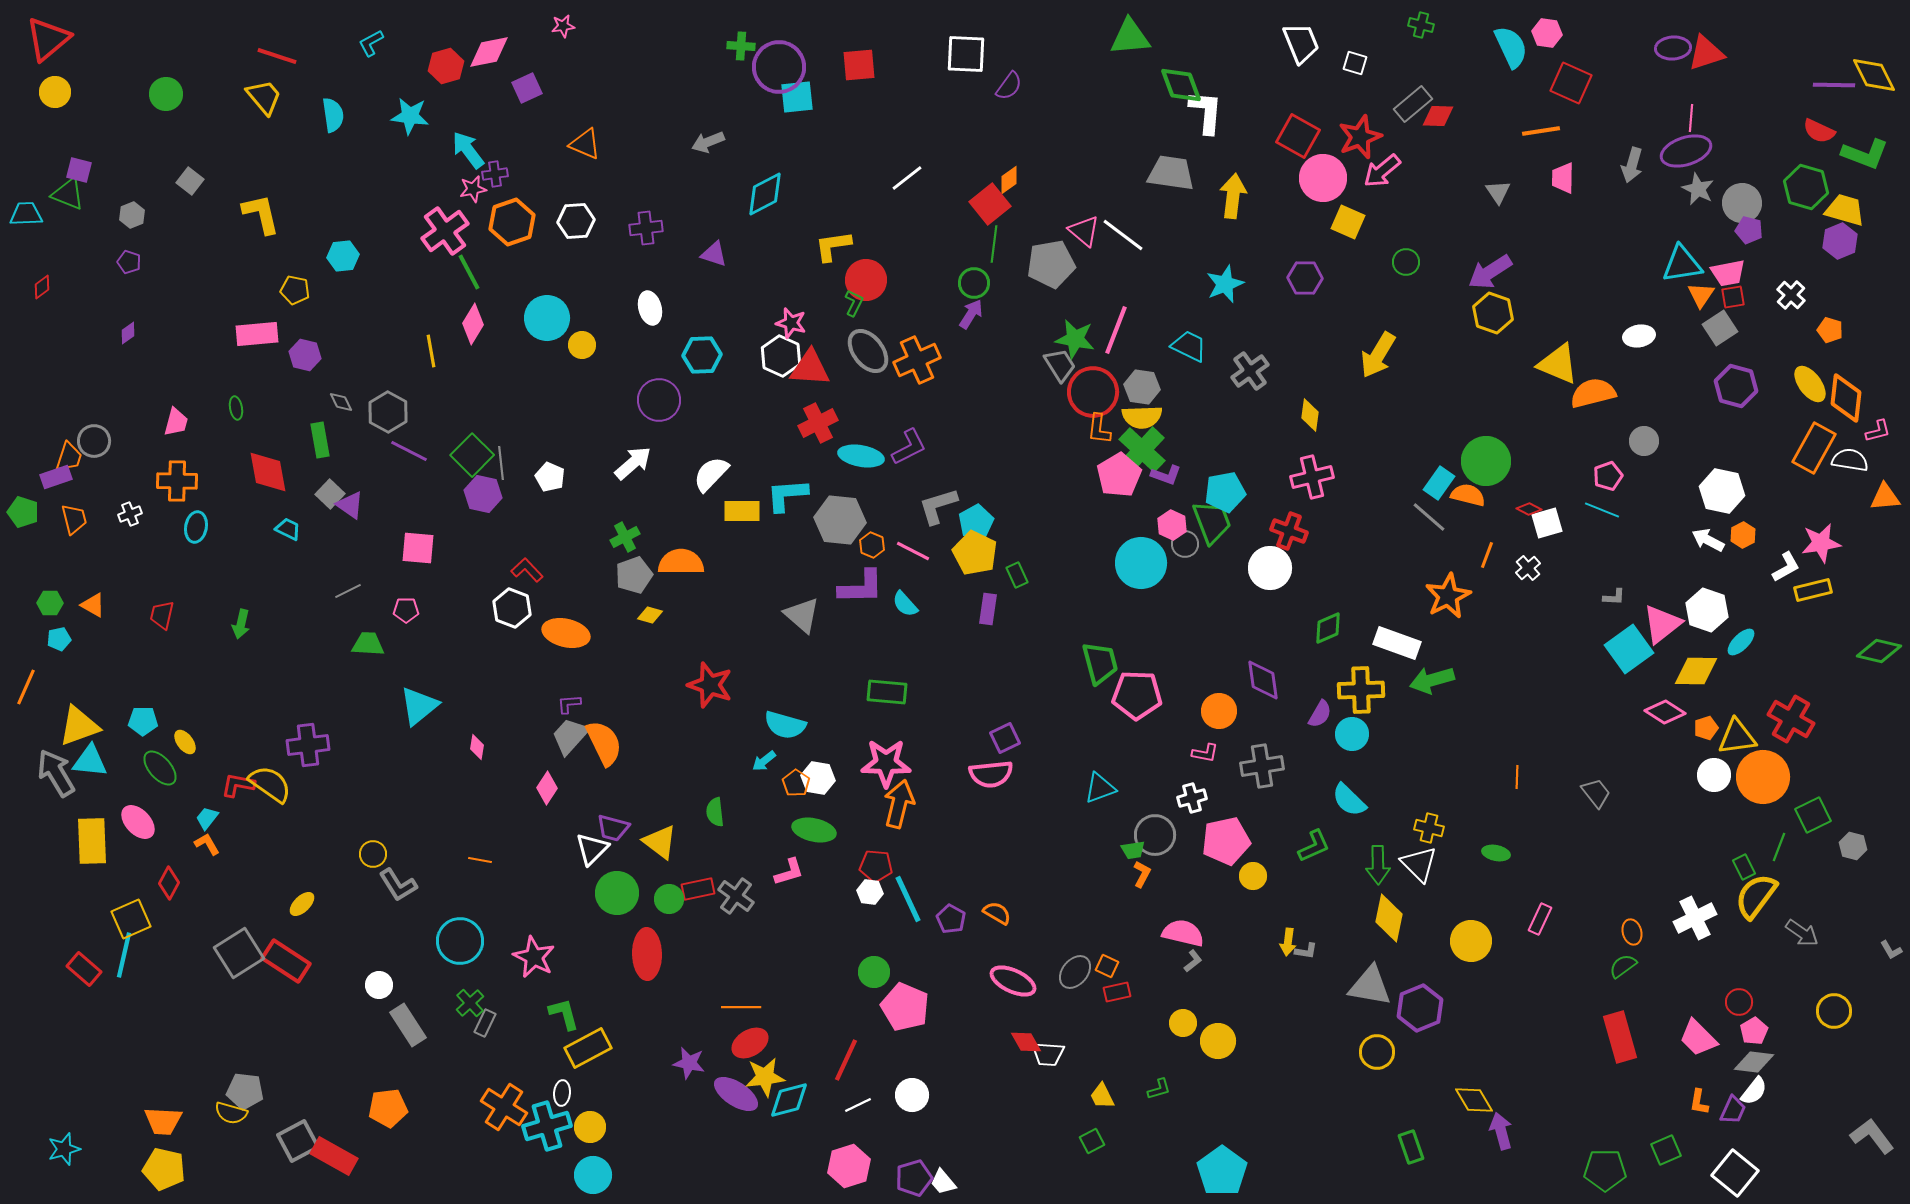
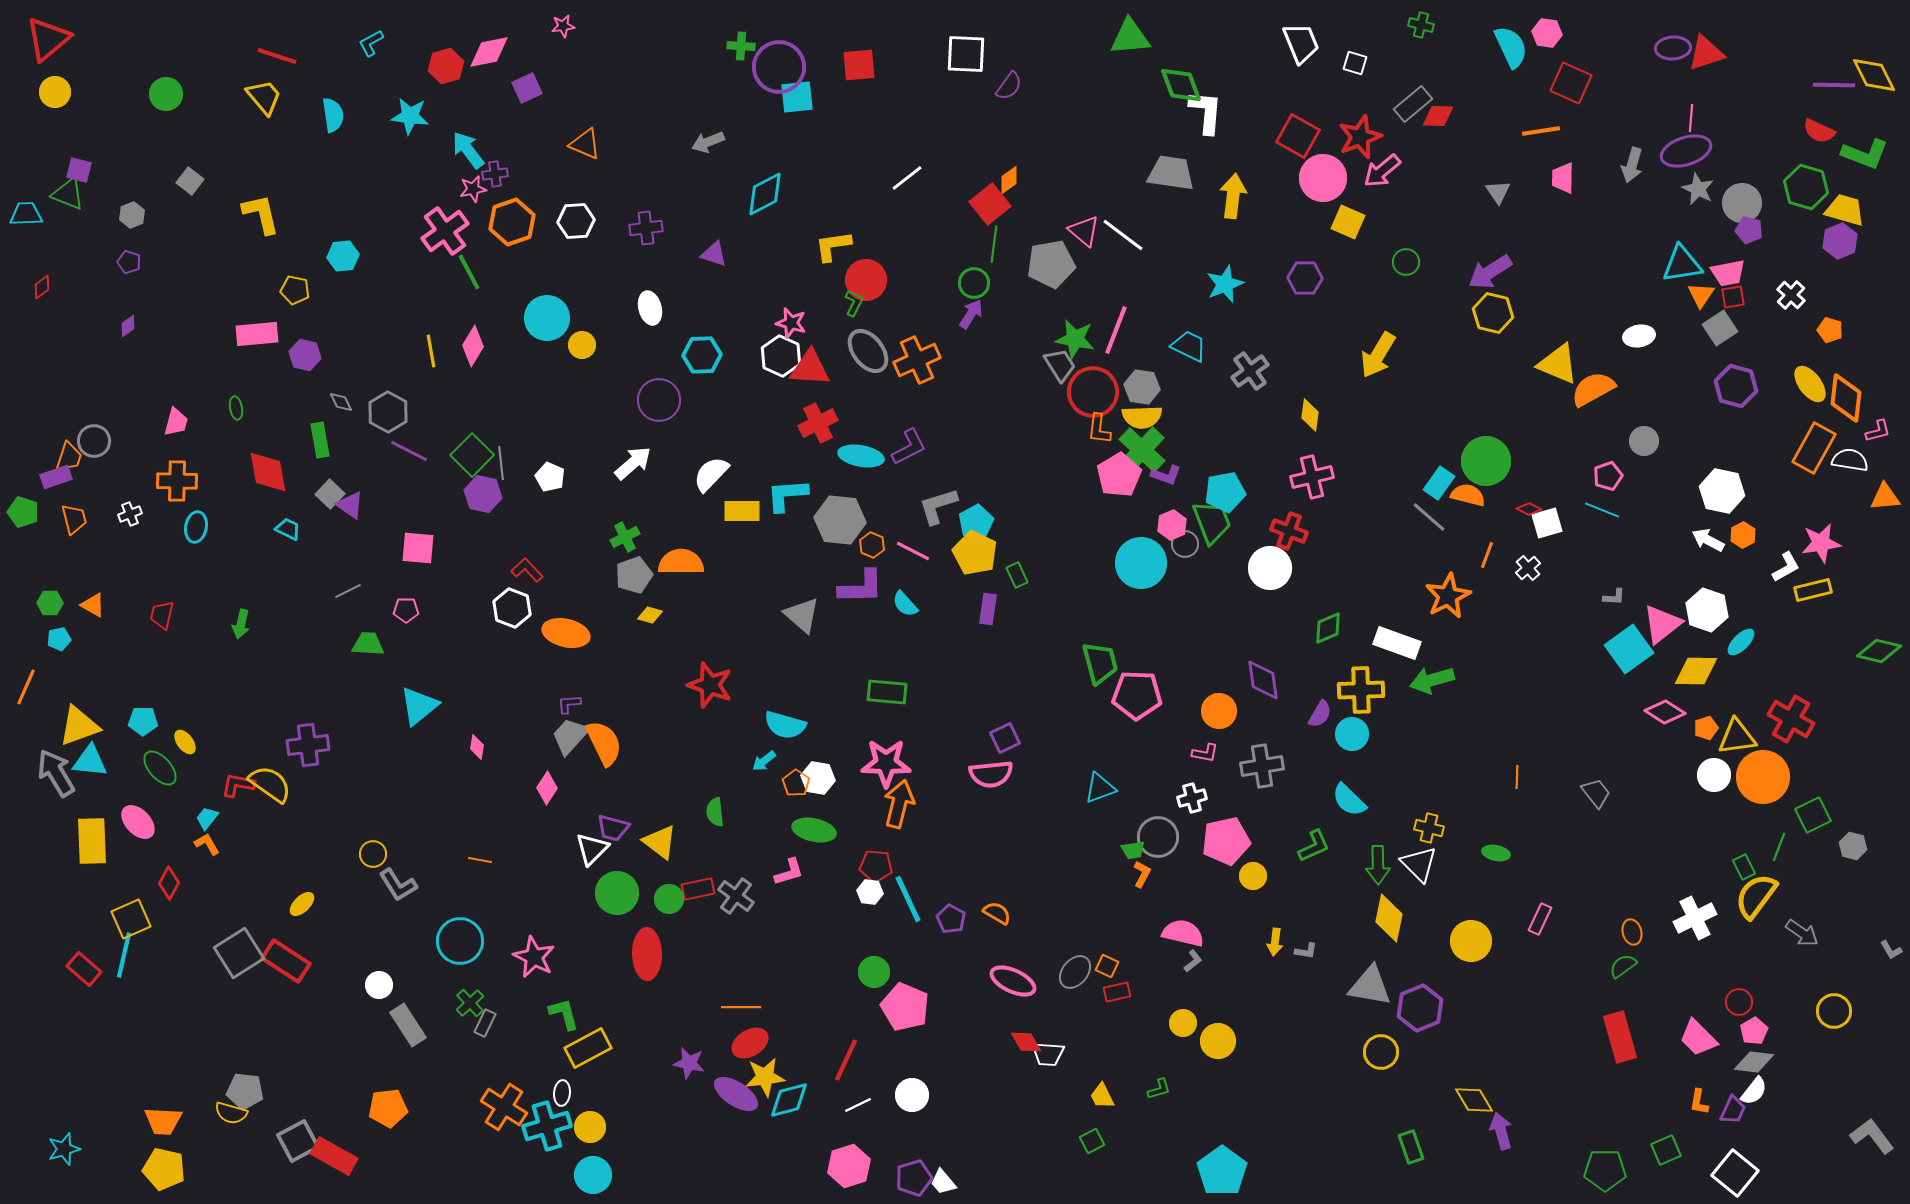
yellow hexagon at (1493, 313): rotated 6 degrees counterclockwise
pink diamond at (473, 324): moved 22 px down
purple diamond at (128, 333): moved 7 px up
orange semicircle at (1593, 393): moved 4 px up; rotated 15 degrees counterclockwise
pink hexagon at (1172, 525): rotated 12 degrees clockwise
gray circle at (1155, 835): moved 3 px right, 2 px down
yellow arrow at (1288, 942): moved 13 px left
yellow circle at (1377, 1052): moved 4 px right
